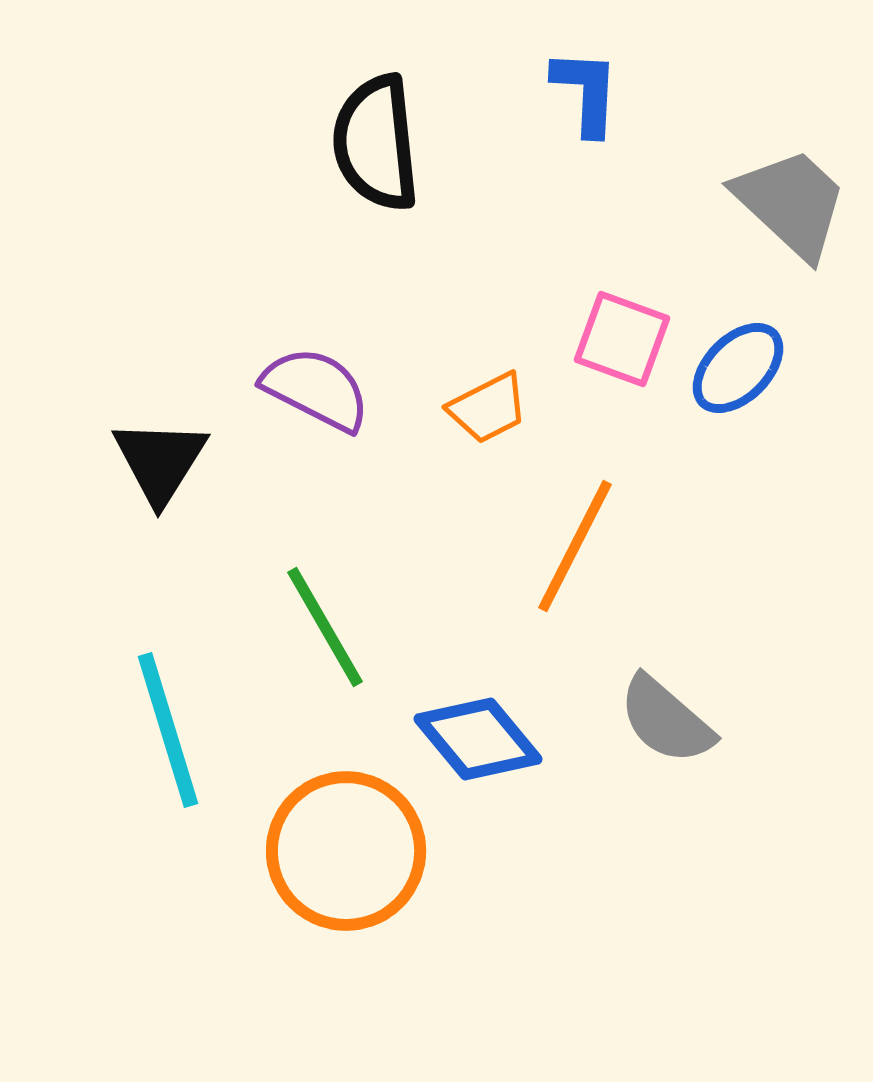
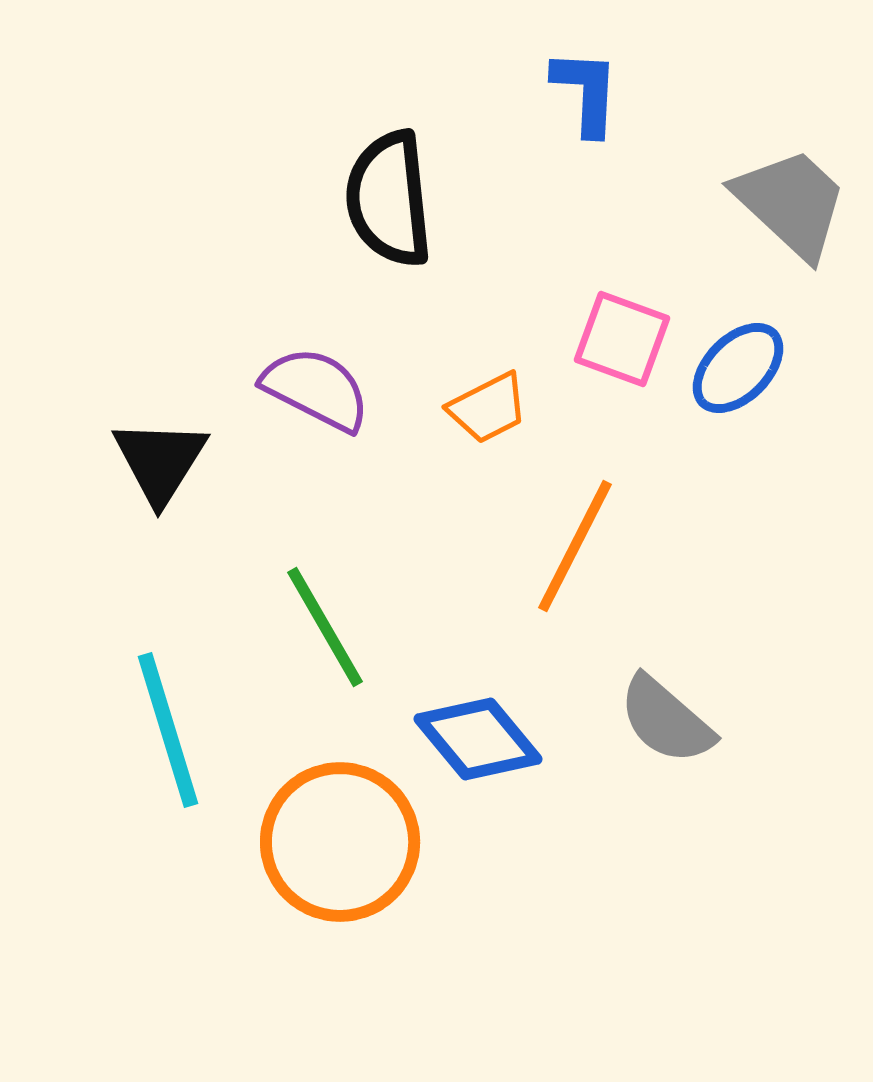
black semicircle: moved 13 px right, 56 px down
orange circle: moved 6 px left, 9 px up
